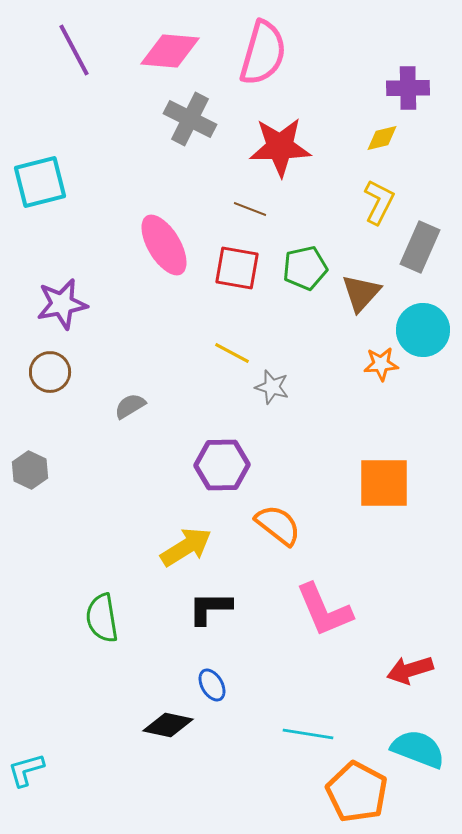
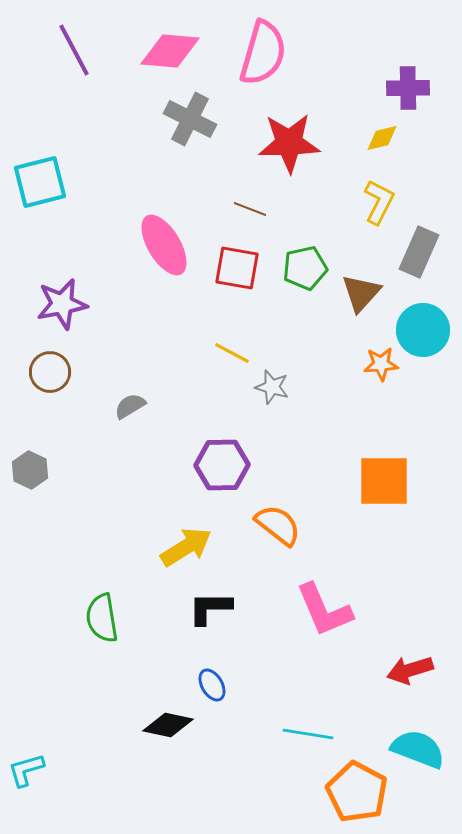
red star: moved 9 px right, 4 px up
gray rectangle: moved 1 px left, 5 px down
orange square: moved 2 px up
